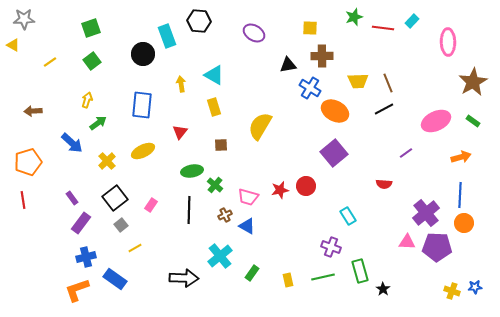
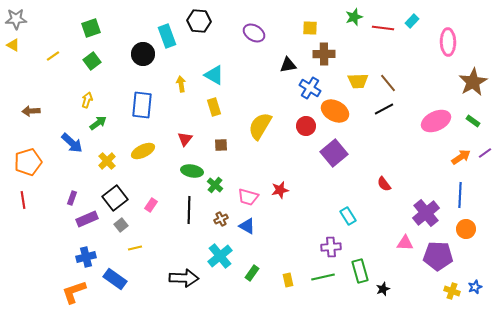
gray star at (24, 19): moved 8 px left
brown cross at (322, 56): moved 2 px right, 2 px up
yellow line at (50, 62): moved 3 px right, 6 px up
brown line at (388, 83): rotated 18 degrees counterclockwise
brown arrow at (33, 111): moved 2 px left
red triangle at (180, 132): moved 5 px right, 7 px down
purple line at (406, 153): moved 79 px right
orange arrow at (461, 157): rotated 18 degrees counterclockwise
green ellipse at (192, 171): rotated 20 degrees clockwise
red semicircle at (384, 184): rotated 49 degrees clockwise
red circle at (306, 186): moved 60 px up
purple rectangle at (72, 198): rotated 56 degrees clockwise
brown cross at (225, 215): moved 4 px left, 4 px down
purple rectangle at (81, 223): moved 6 px right, 4 px up; rotated 30 degrees clockwise
orange circle at (464, 223): moved 2 px right, 6 px down
pink triangle at (407, 242): moved 2 px left, 1 px down
purple cross at (331, 247): rotated 24 degrees counterclockwise
purple pentagon at (437, 247): moved 1 px right, 9 px down
yellow line at (135, 248): rotated 16 degrees clockwise
blue star at (475, 287): rotated 16 degrees counterclockwise
black star at (383, 289): rotated 16 degrees clockwise
orange L-shape at (77, 290): moved 3 px left, 2 px down
